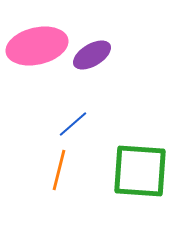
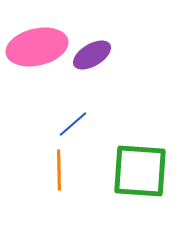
pink ellipse: moved 1 px down
orange line: rotated 15 degrees counterclockwise
